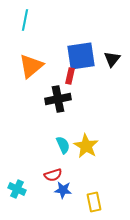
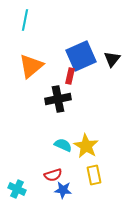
blue square: rotated 16 degrees counterclockwise
cyan semicircle: rotated 42 degrees counterclockwise
yellow rectangle: moved 27 px up
